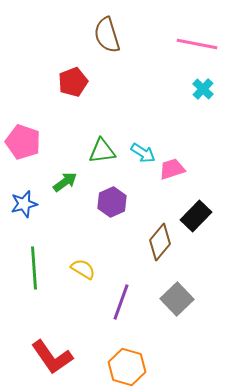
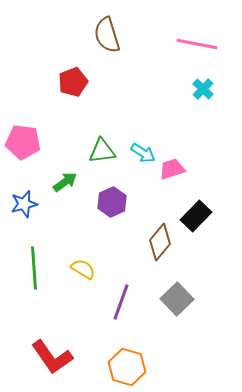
pink pentagon: rotated 12 degrees counterclockwise
